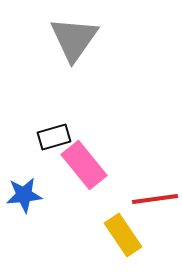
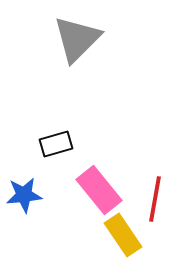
gray triangle: moved 3 px right; rotated 10 degrees clockwise
black rectangle: moved 2 px right, 7 px down
pink rectangle: moved 15 px right, 25 px down
red line: rotated 72 degrees counterclockwise
